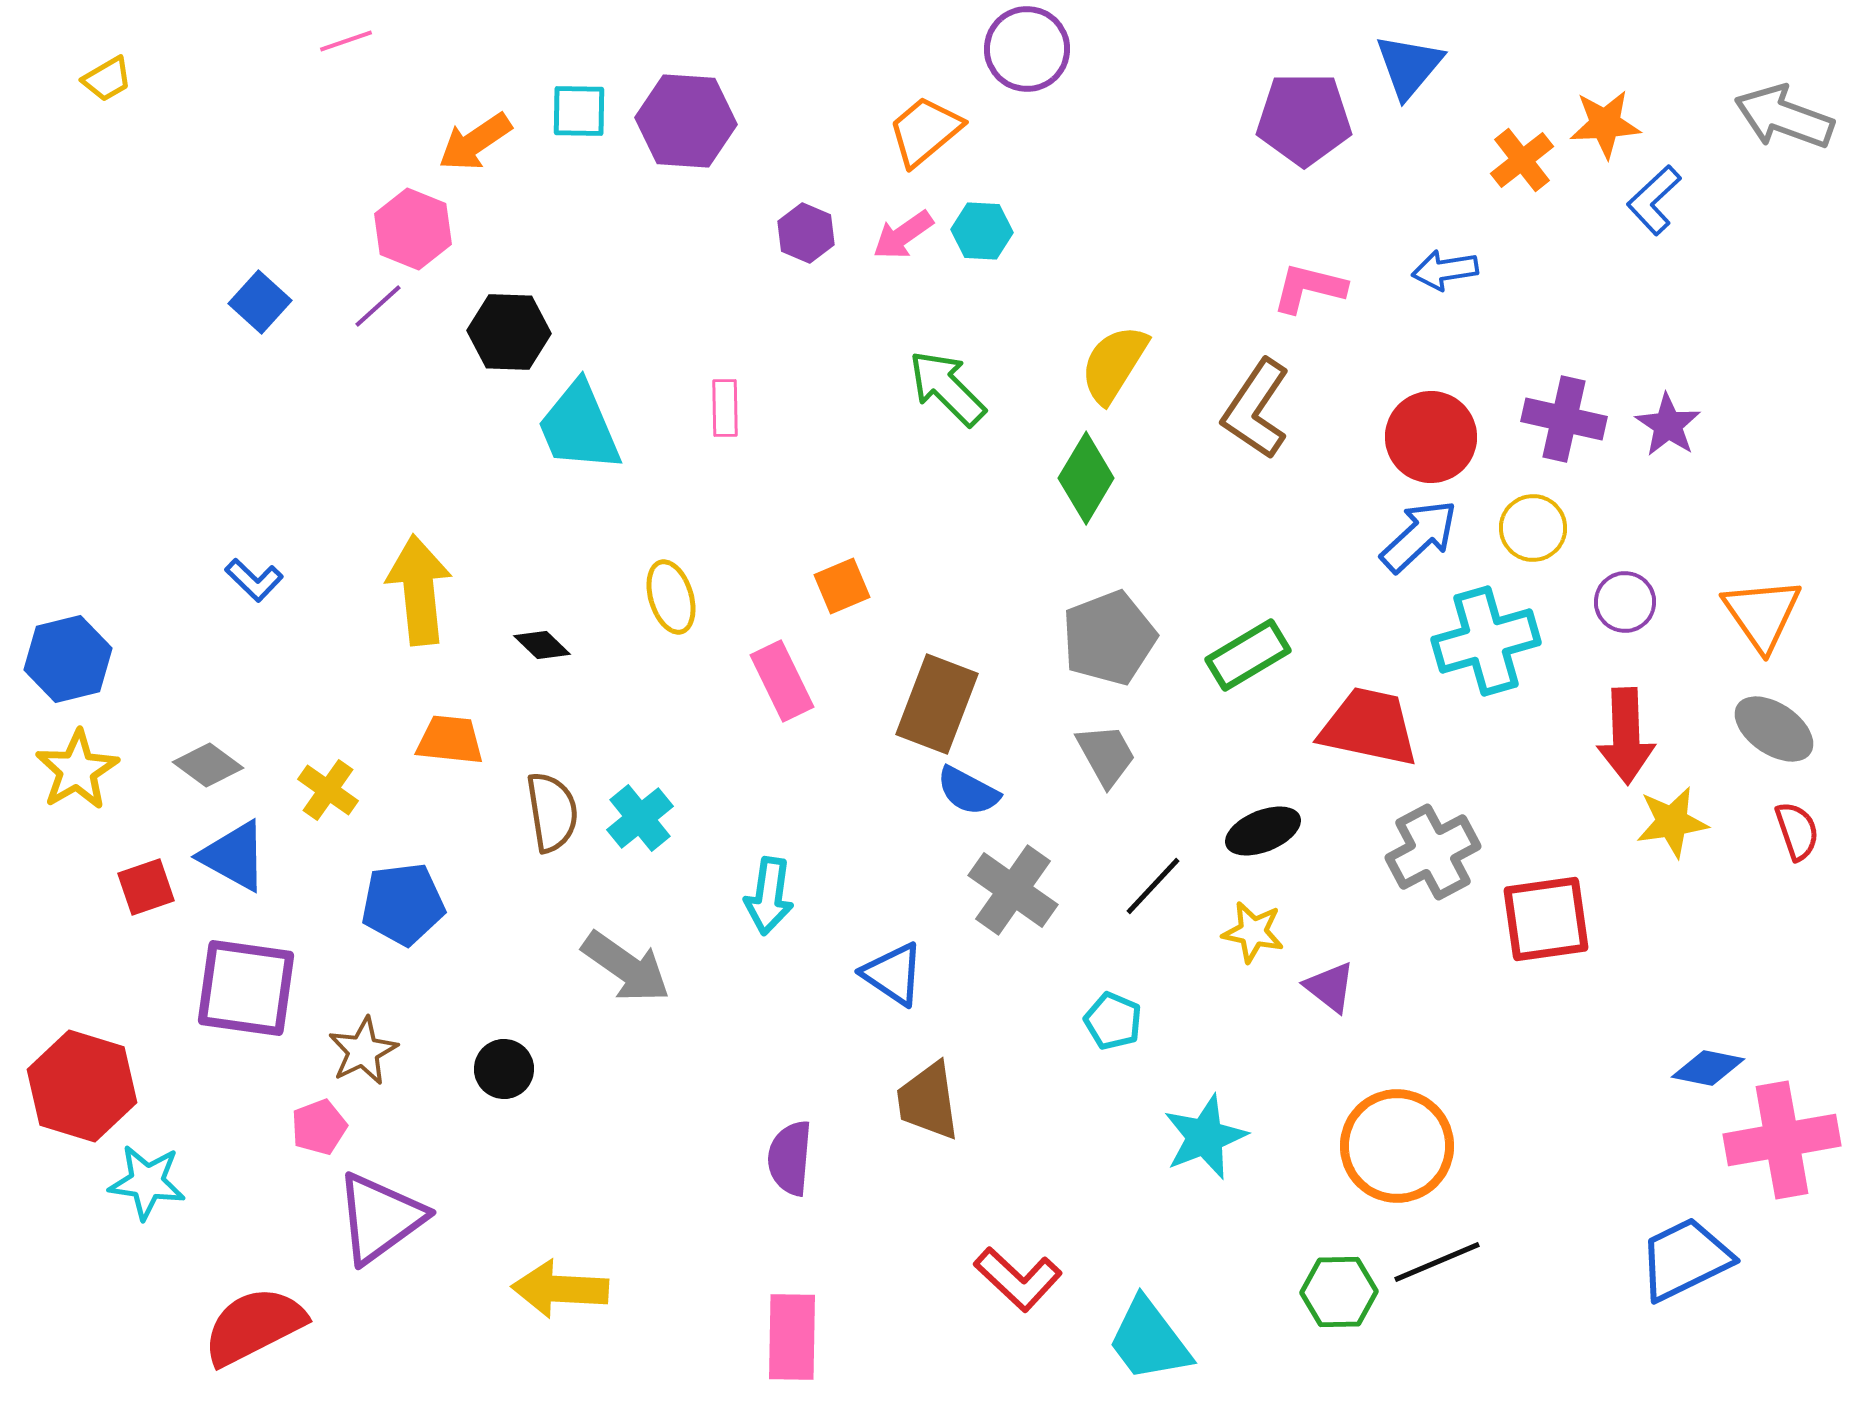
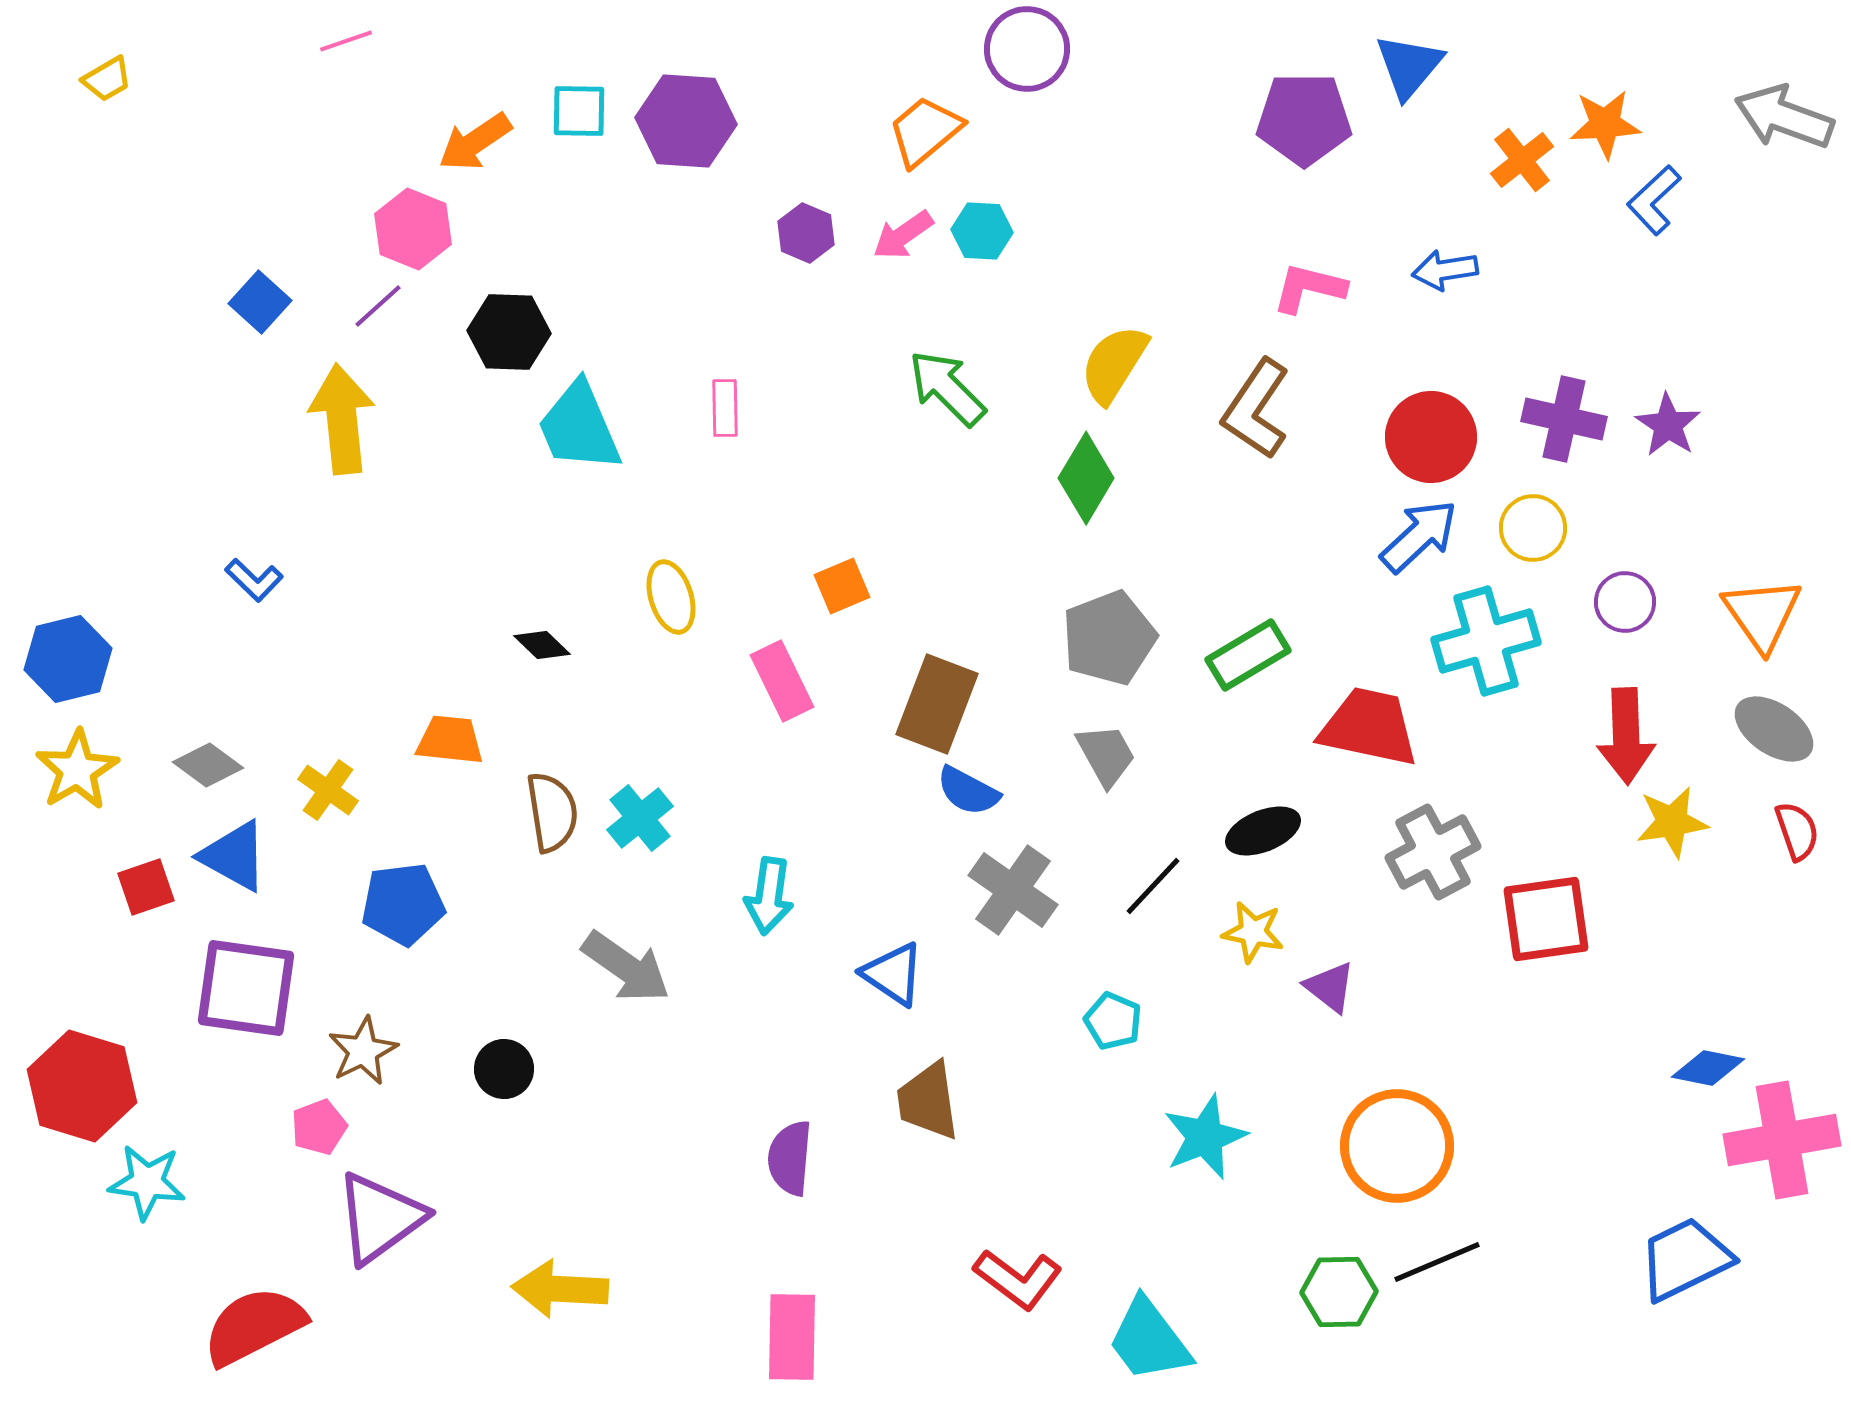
yellow arrow at (419, 590): moved 77 px left, 171 px up
red L-shape at (1018, 1279): rotated 6 degrees counterclockwise
